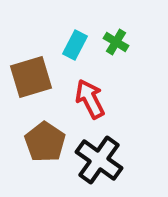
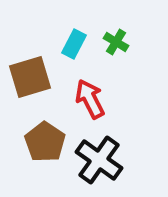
cyan rectangle: moved 1 px left, 1 px up
brown square: moved 1 px left
